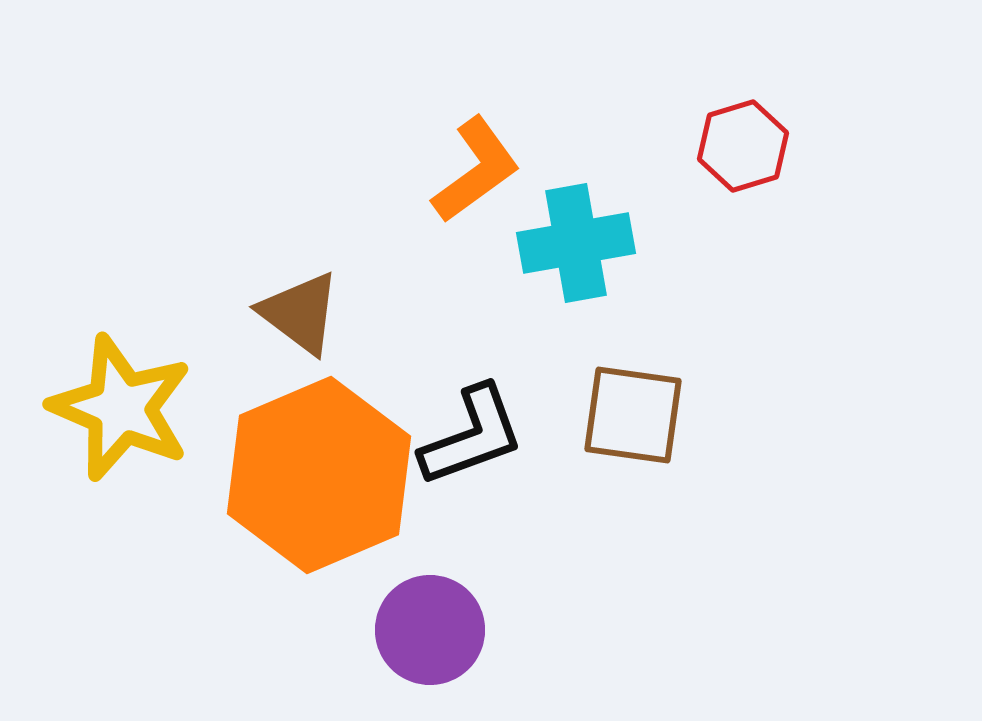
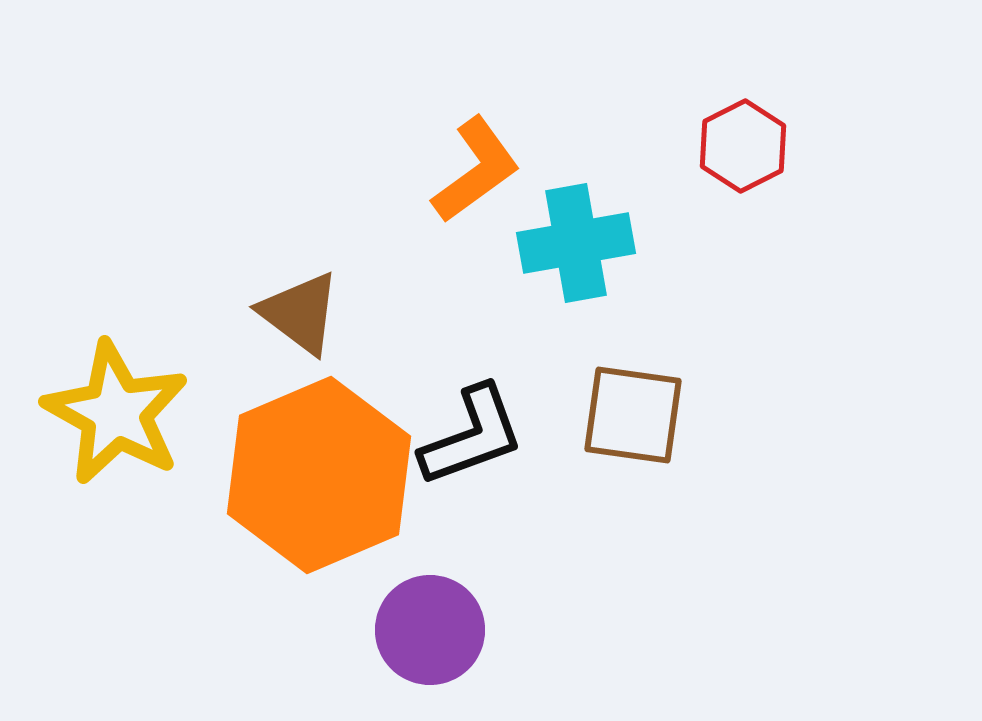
red hexagon: rotated 10 degrees counterclockwise
yellow star: moved 5 px left, 5 px down; rotated 6 degrees clockwise
